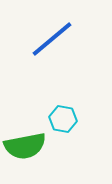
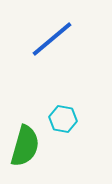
green semicircle: rotated 63 degrees counterclockwise
